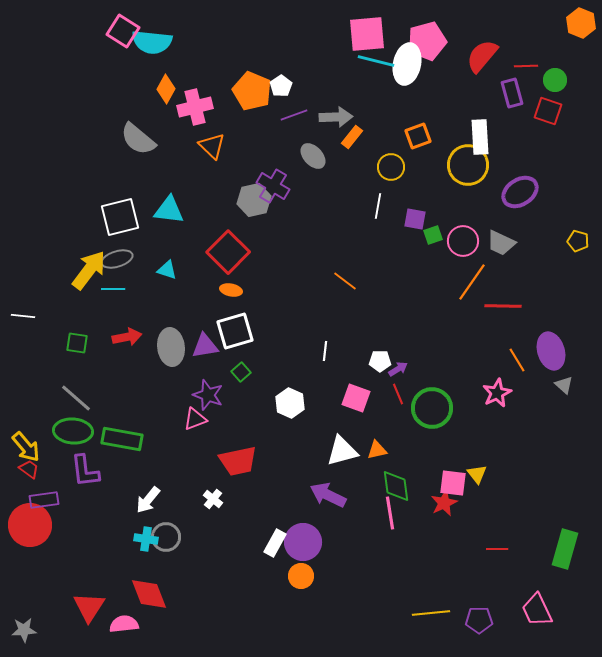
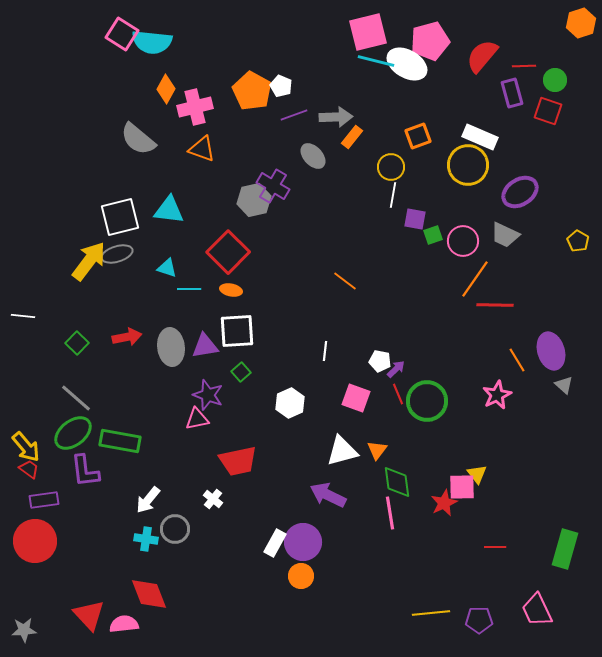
orange hexagon at (581, 23): rotated 20 degrees clockwise
pink square at (123, 31): moved 1 px left, 3 px down
pink square at (367, 34): moved 1 px right, 2 px up; rotated 9 degrees counterclockwise
pink pentagon at (427, 41): moved 3 px right
white ellipse at (407, 64): rotated 72 degrees counterclockwise
red line at (526, 66): moved 2 px left
white pentagon at (281, 86): rotated 15 degrees counterclockwise
orange pentagon at (252, 91): rotated 6 degrees clockwise
white rectangle at (480, 137): rotated 64 degrees counterclockwise
orange triangle at (212, 146): moved 10 px left, 3 px down; rotated 24 degrees counterclockwise
white line at (378, 206): moved 15 px right, 11 px up
yellow pentagon at (578, 241): rotated 15 degrees clockwise
gray trapezoid at (501, 243): moved 4 px right, 8 px up
gray ellipse at (117, 259): moved 5 px up
yellow arrow at (89, 270): moved 9 px up
cyan triangle at (167, 270): moved 2 px up
orange line at (472, 282): moved 3 px right, 3 px up
cyan line at (113, 289): moved 76 px right
red line at (503, 306): moved 8 px left, 1 px up
white square at (235, 331): moved 2 px right; rotated 12 degrees clockwise
green square at (77, 343): rotated 35 degrees clockwise
white pentagon at (380, 361): rotated 10 degrees clockwise
purple arrow at (398, 369): moved 2 px left; rotated 12 degrees counterclockwise
pink star at (497, 393): moved 2 px down
white hexagon at (290, 403): rotated 12 degrees clockwise
green circle at (432, 408): moved 5 px left, 7 px up
pink triangle at (195, 419): moved 2 px right; rotated 10 degrees clockwise
green ellipse at (73, 431): moved 2 px down; rotated 42 degrees counterclockwise
green rectangle at (122, 439): moved 2 px left, 2 px down
orange triangle at (377, 450): rotated 40 degrees counterclockwise
pink square at (453, 483): moved 9 px right, 4 px down; rotated 8 degrees counterclockwise
green diamond at (396, 486): moved 1 px right, 4 px up
red circle at (30, 525): moved 5 px right, 16 px down
gray circle at (166, 537): moved 9 px right, 8 px up
red line at (497, 549): moved 2 px left, 2 px up
red triangle at (89, 607): moved 8 px down; rotated 16 degrees counterclockwise
